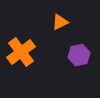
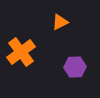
purple hexagon: moved 4 px left, 12 px down; rotated 10 degrees clockwise
